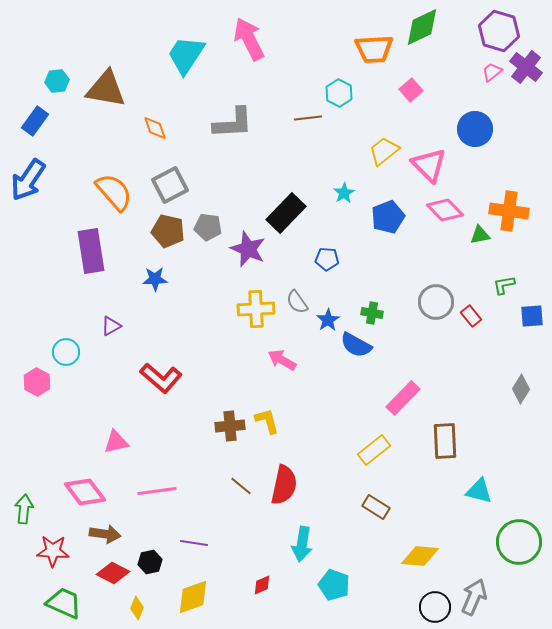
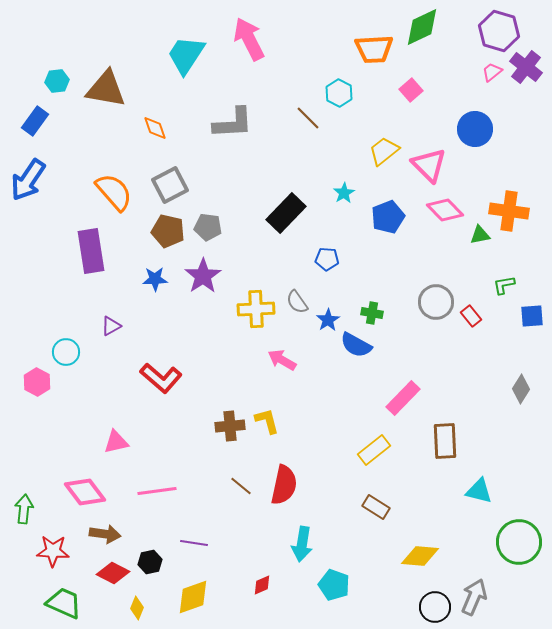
brown line at (308, 118): rotated 52 degrees clockwise
purple star at (248, 249): moved 45 px left, 27 px down; rotated 15 degrees clockwise
